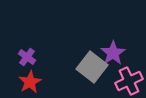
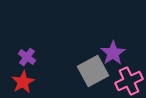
gray square: moved 1 px right, 4 px down; rotated 24 degrees clockwise
red star: moved 7 px left
